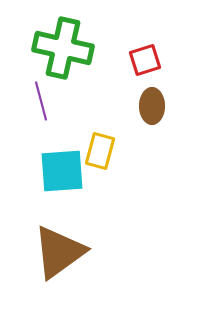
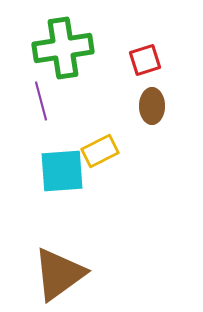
green cross: rotated 22 degrees counterclockwise
yellow rectangle: rotated 48 degrees clockwise
brown triangle: moved 22 px down
